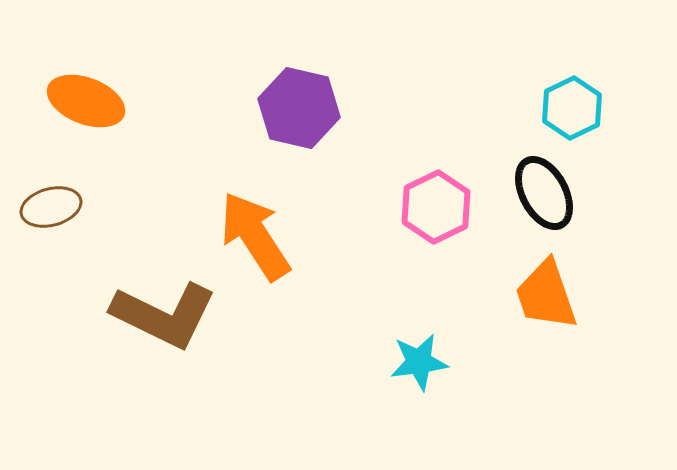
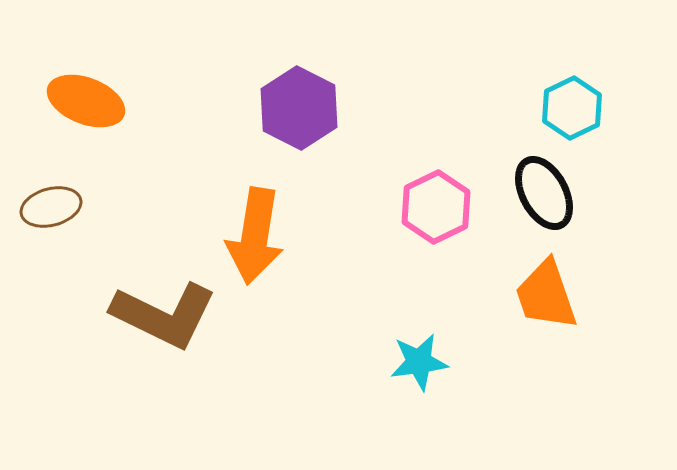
purple hexagon: rotated 14 degrees clockwise
orange arrow: rotated 138 degrees counterclockwise
